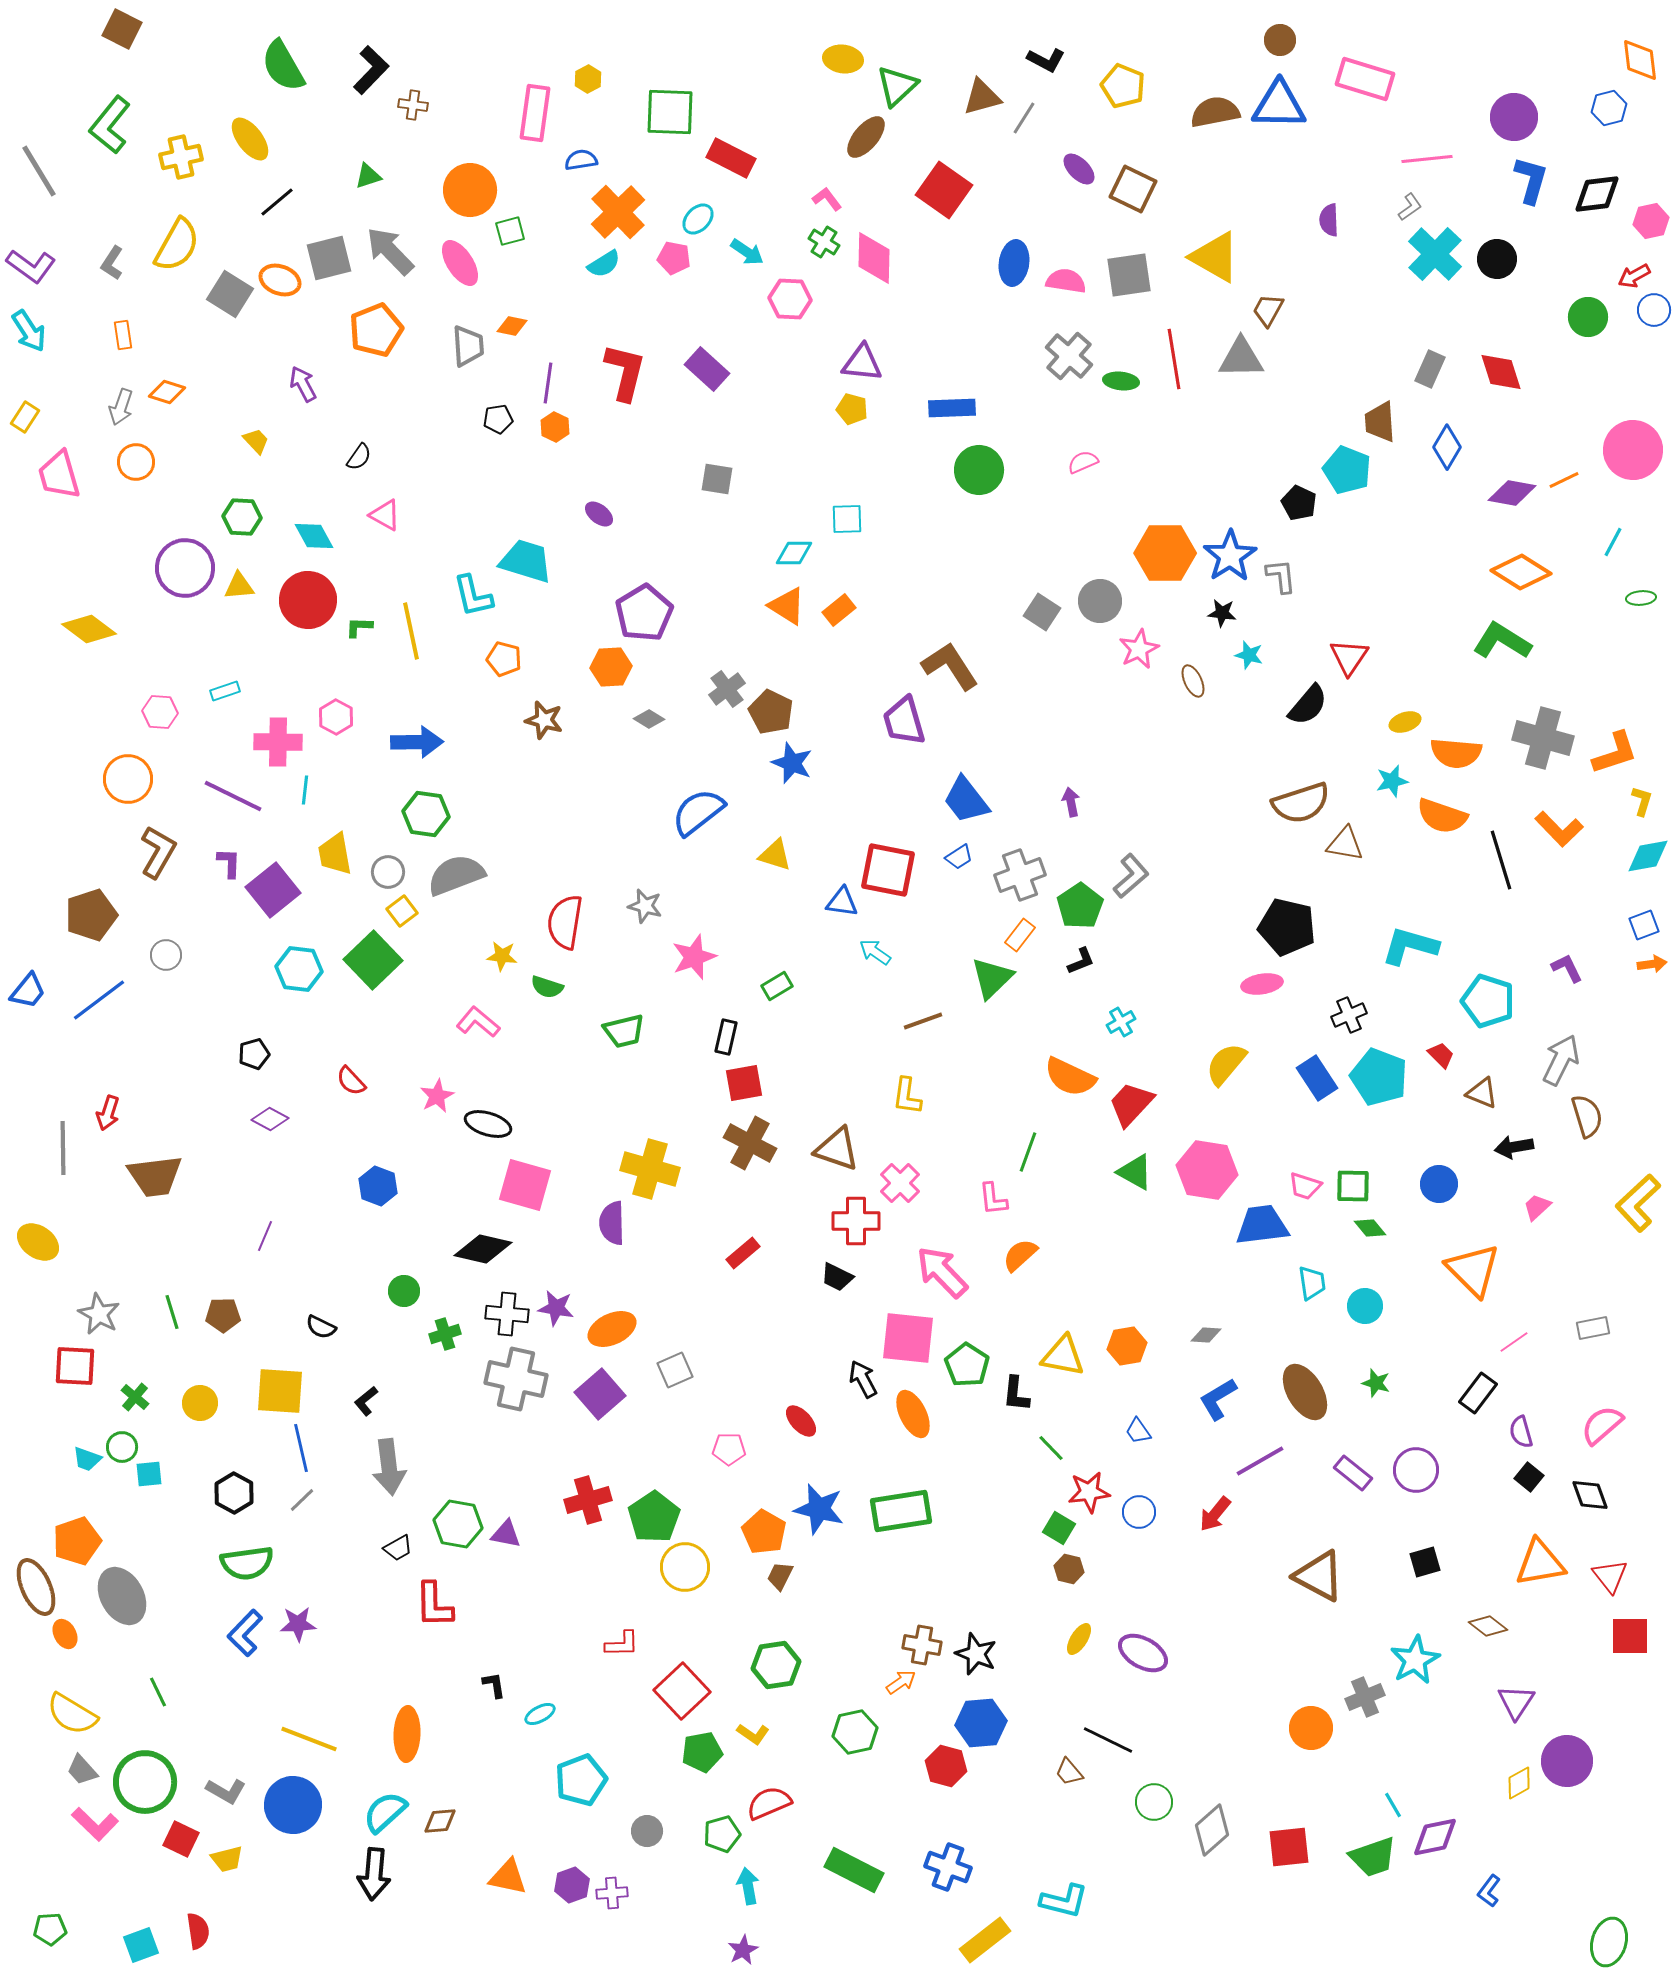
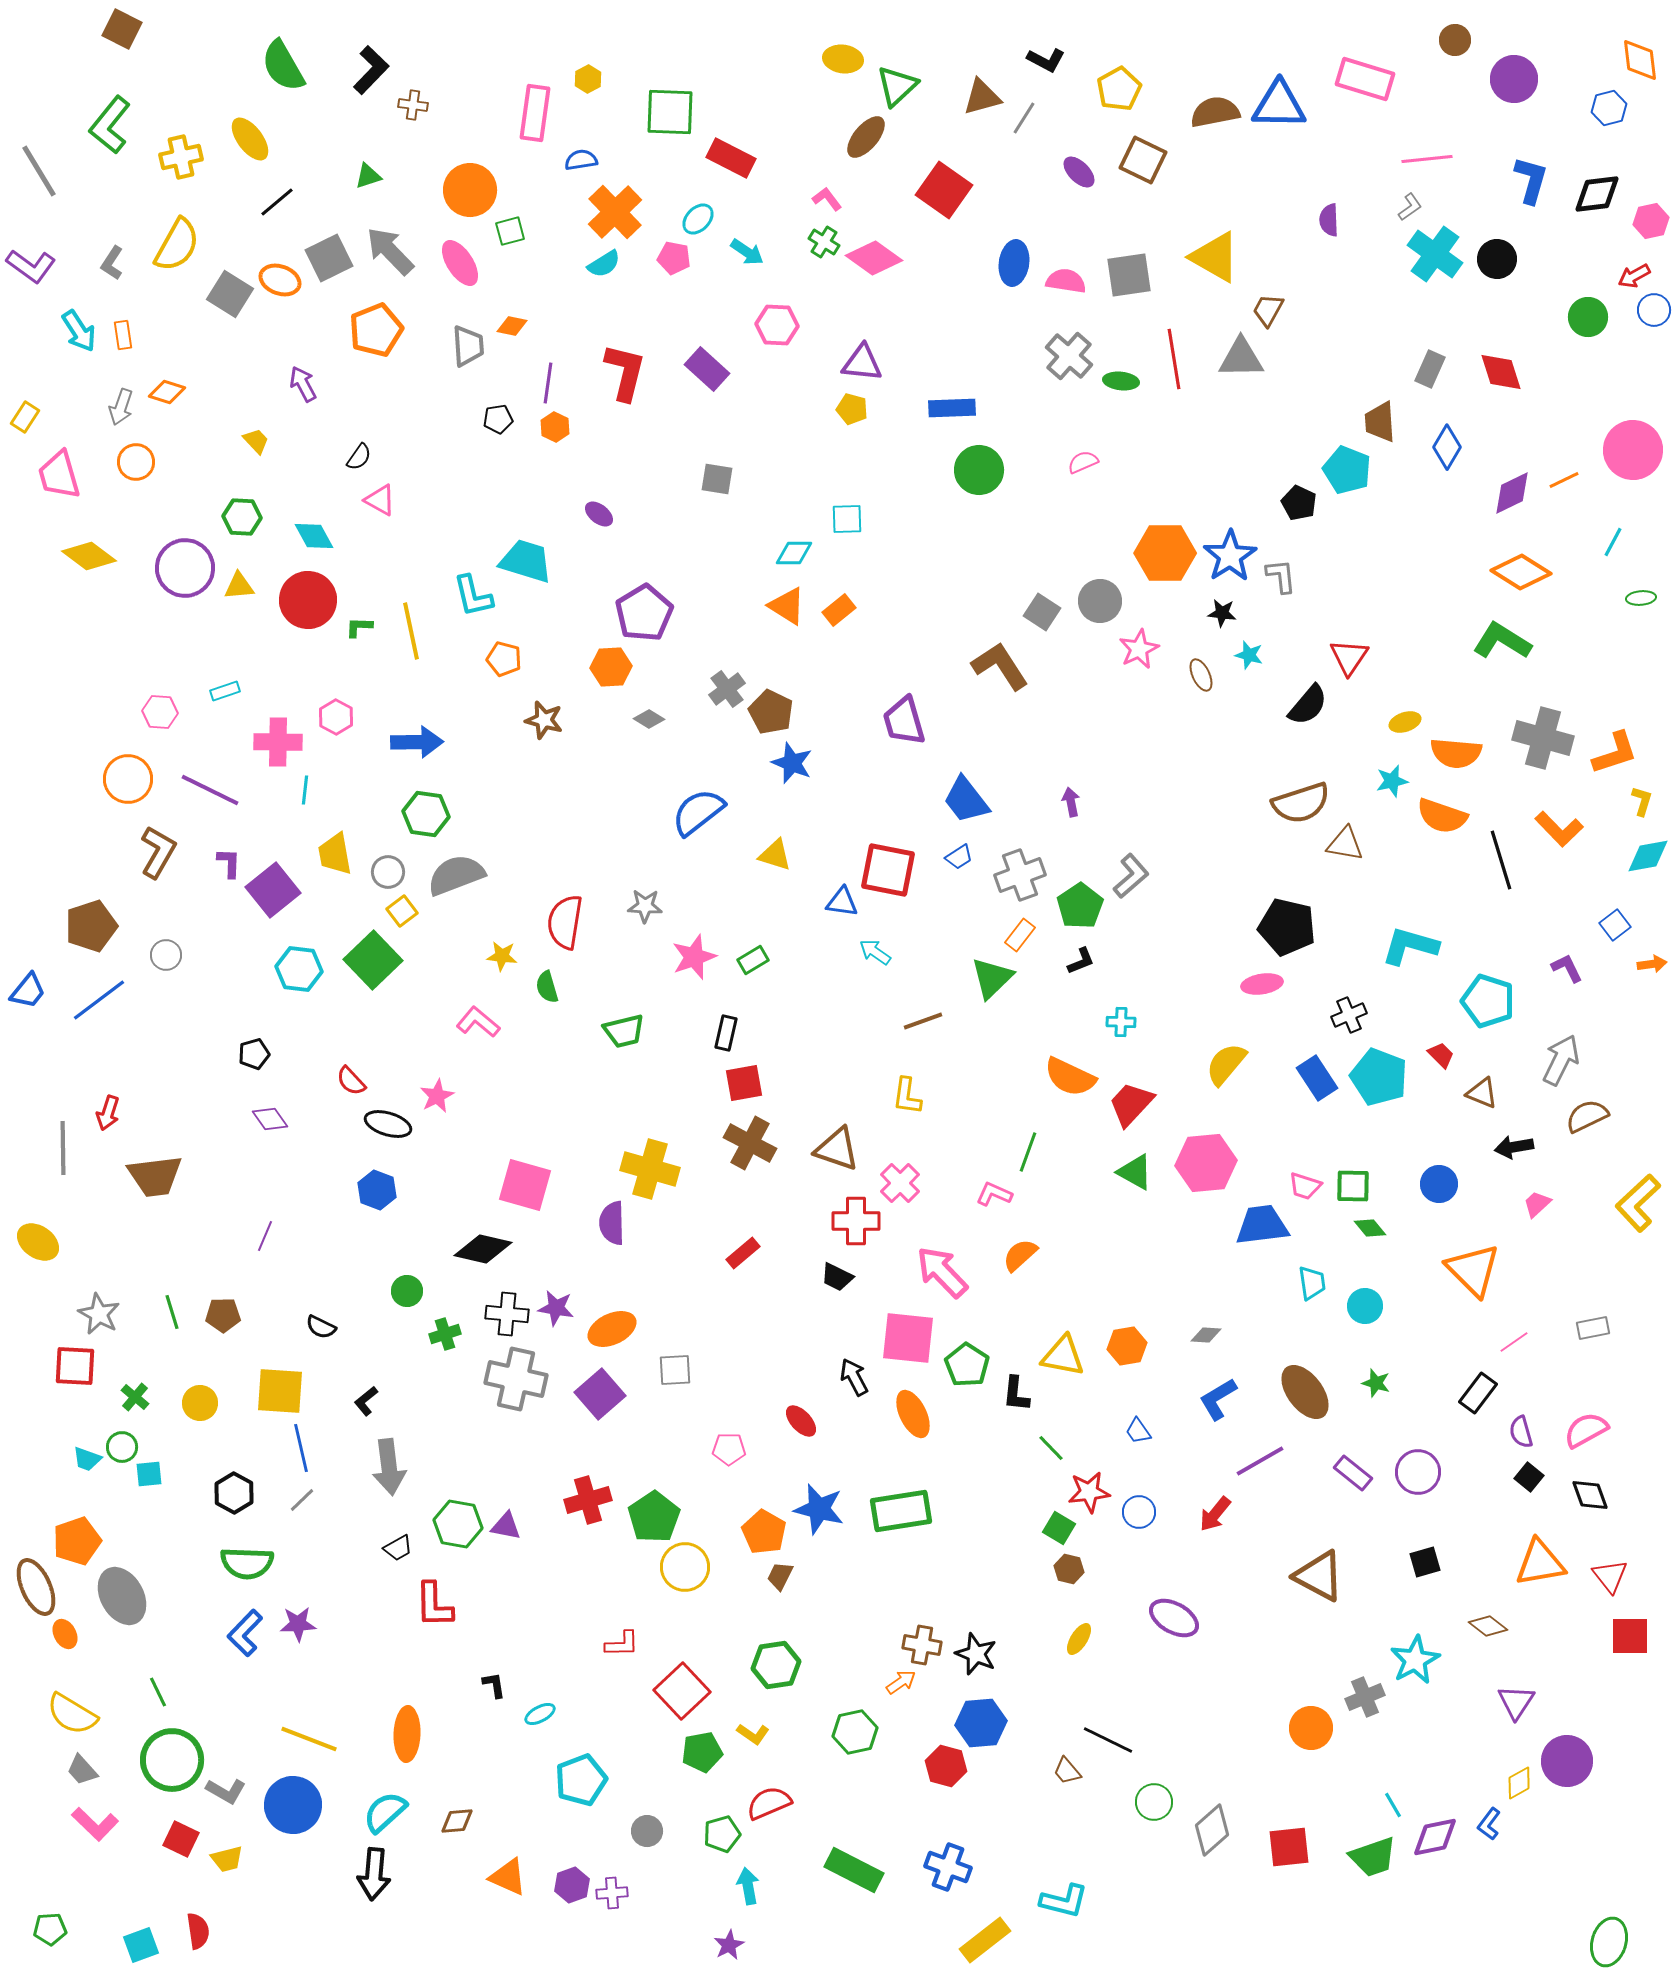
brown circle at (1280, 40): moved 175 px right
yellow pentagon at (1123, 86): moved 4 px left, 3 px down; rotated 21 degrees clockwise
purple circle at (1514, 117): moved 38 px up
purple ellipse at (1079, 169): moved 3 px down
brown square at (1133, 189): moved 10 px right, 29 px up
orange cross at (618, 212): moved 3 px left
cyan cross at (1435, 254): rotated 8 degrees counterclockwise
gray square at (329, 258): rotated 12 degrees counterclockwise
pink diamond at (874, 258): rotated 56 degrees counterclockwise
pink hexagon at (790, 299): moved 13 px left, 26 px down
cyan arrow at (29, 331): moved 50 px right
purple diamond at (1512, 493): rotated 36 degrees counterclockwise
pink triangle at (385, 515): moved 5 px left, 15 px up
yellow diamond at (89, 629): moved 73 px up
brown L-shape at (950, 666): moved 50 px right
brown ellipse at (1193, 681): moved 8 px right, 6 px up
purple line at (233, 796): moved 23 px left, 6 px up
gray star at (645, 906): rotated 12 degrees counterclockwise
brown pentagon at (91, 915): moved 11 px down
blue square at (1644, 925): moved 29 px left; rotated 16 degrees counterclockwise
green rectangle at (777, 986): moved 24 px left, 26 px up
green semicircle at (547, 987): rotated 56 degrees clockwise
cyan cross at (1121, 1022): rotated 32 degrees clockwise
black rectangle at (726, 1037): moved 4 px up
brown semicircle at (1587, 1116): rotated 99 degrees counterclockwise
purple diamond at (270, 1119): rotated 27 degrees clockwise
black ellipse at (488, 1124): moved 100 px left
pink hexagon at (1207, 1170): moved 1 px left, 7 px up; rotated 14 degrees counterclockwise
blue hexagon at (378, 1186): moved 1 px left, 4 px down
pink L-shape at (993, 1199): moved 1 px right, 5 px up; rotated 120 degrees clockwise
pink trapezoid at (1537, 1207): moved 3 px up
green circle at (404, 1291): moved 3 px right
gray square at (675, 1370): rotated 21 degrees clockwise
black arrow at (863, 1379): moved 9 px left, 2 px up
brown ellipse at (1305, 1392): rotated 6 degrees counterclockwise
pink semicircle at (1602, 1425): moved 16 px left, 5 px down; rotated 12 degrees clockwise
purple circle at (1416, 1470): moved 2 px right, 2 px down
purple triangle at (506, 1534): moved 8 px up
green semicircle at (247, 1563): rotated 10 degrees clockwise
purple ellipse at (1143, 1653): moved 31 px right, 35 px up
brown trapezoid at (1069, 1772): moved 2 px left, 1 px up
green circle at (145, 1782): moved 27 px right, 22 px up
brown diamond at (440, 1821): moved 17 px right
orange triangle at (508, 1877): rotated 12 degrees clockwise
blue L-shape at (1489, 1891): moved 67 px up
purple star at (743, 1950): moved 14 px left, 5 px up
